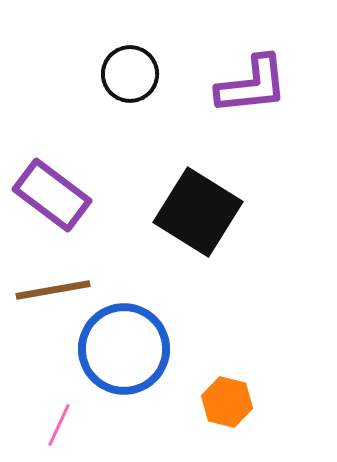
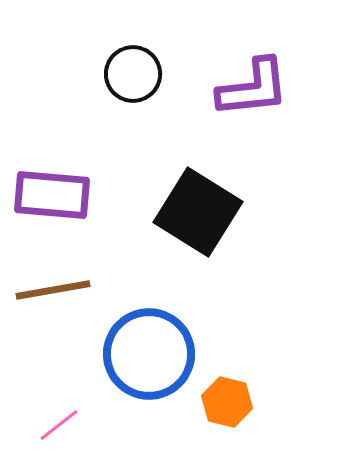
black circle: moved 3 px right
purple L-shape: moved 1 px right, 3 px down
purple rectangle: rotated 32 degrees counterclockwise
blue circle: moved 25 px right, 5 px down
pink line: rotated 27 degrees clockwise
